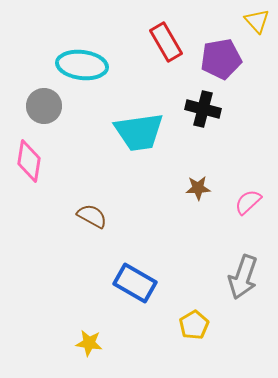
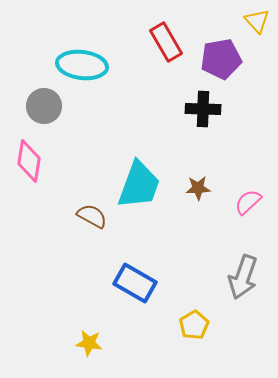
black cross: rotated 12 degrees counterclockwise
cyan trapezoid: moved 53 px down; rotated 62 degrees counterclockwise
